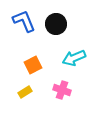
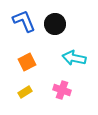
black circle: moved 1 px left
cyan arrow: rotated 35 degrees clockwise
orange square: moved 6 px left, 3 px up
